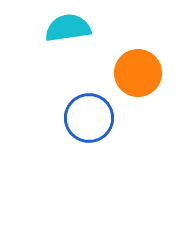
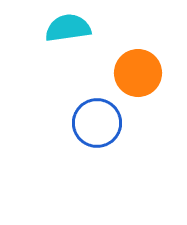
blue circle: moved 8 px right, 5 px down
